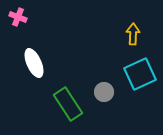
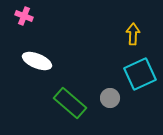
pink cross: moved 6 px right, 1 px up
white ellipse: moved 3 px right, 2 px up; rotated 44 degrees counterclockwise
gray circle: moved 6 px right, 6 px down
green rectangle: moved 2 px right, 1 px up; rotated 16 degrees counterclockwise
